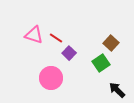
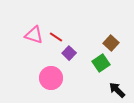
red line: moved 1 px up
